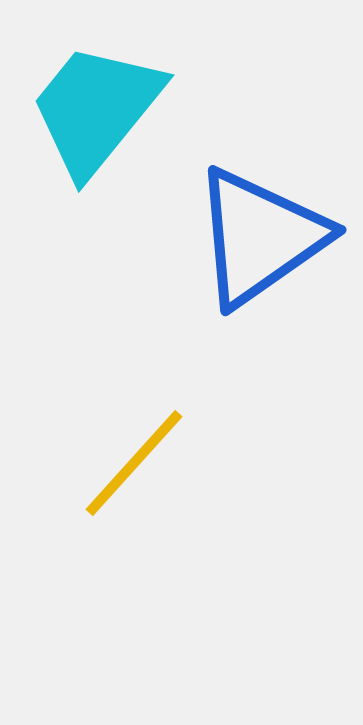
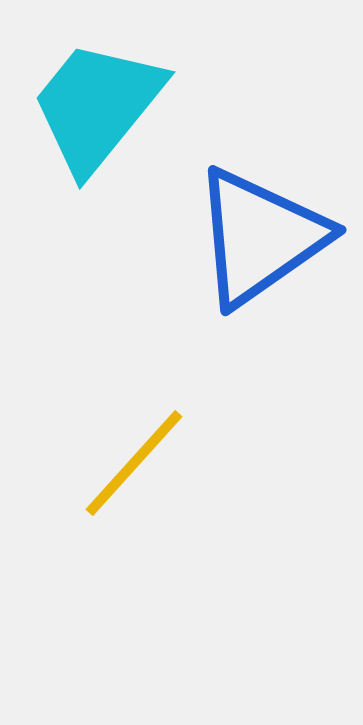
cyan trapezoid: moved 1 px right, 3 px up
